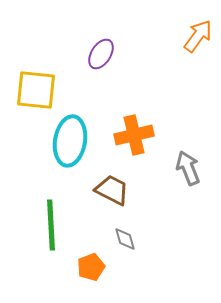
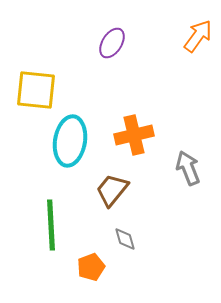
purple ellipse: moved 11 px right, 11 px up
brown trapezoid: rotated 78 degrees counterclockwise
